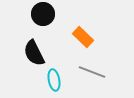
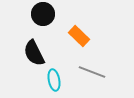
orange rectangle: moved 4 px left, 1 px up
